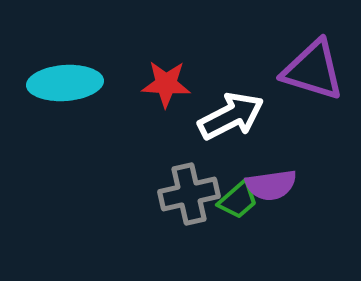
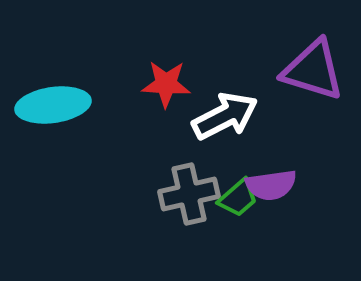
cyan ellipse: moved 12 px left, 22 px down; rotated 4 degrees counterclockwise
white arrow: moved 6 px left
green trapezoid: moved 2 px up
